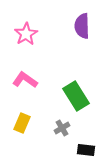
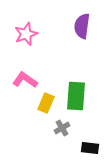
purple semicircle: rotated 10 degrees clockwise
pink star: rotated 10 degrees clockwise
green rectangle: rotated 36 degrees clockwise
yellow rectangle: moved 24 px right, 20 px up
black rectangle: moved 4 px right, 2 px up
